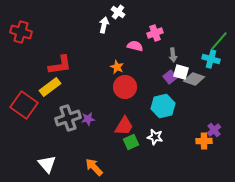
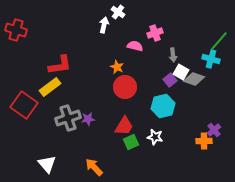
red cross: moved 5 px left, 2 px up
white square: rotated 14 degrees clockwise
purple square: moved 3 px down
